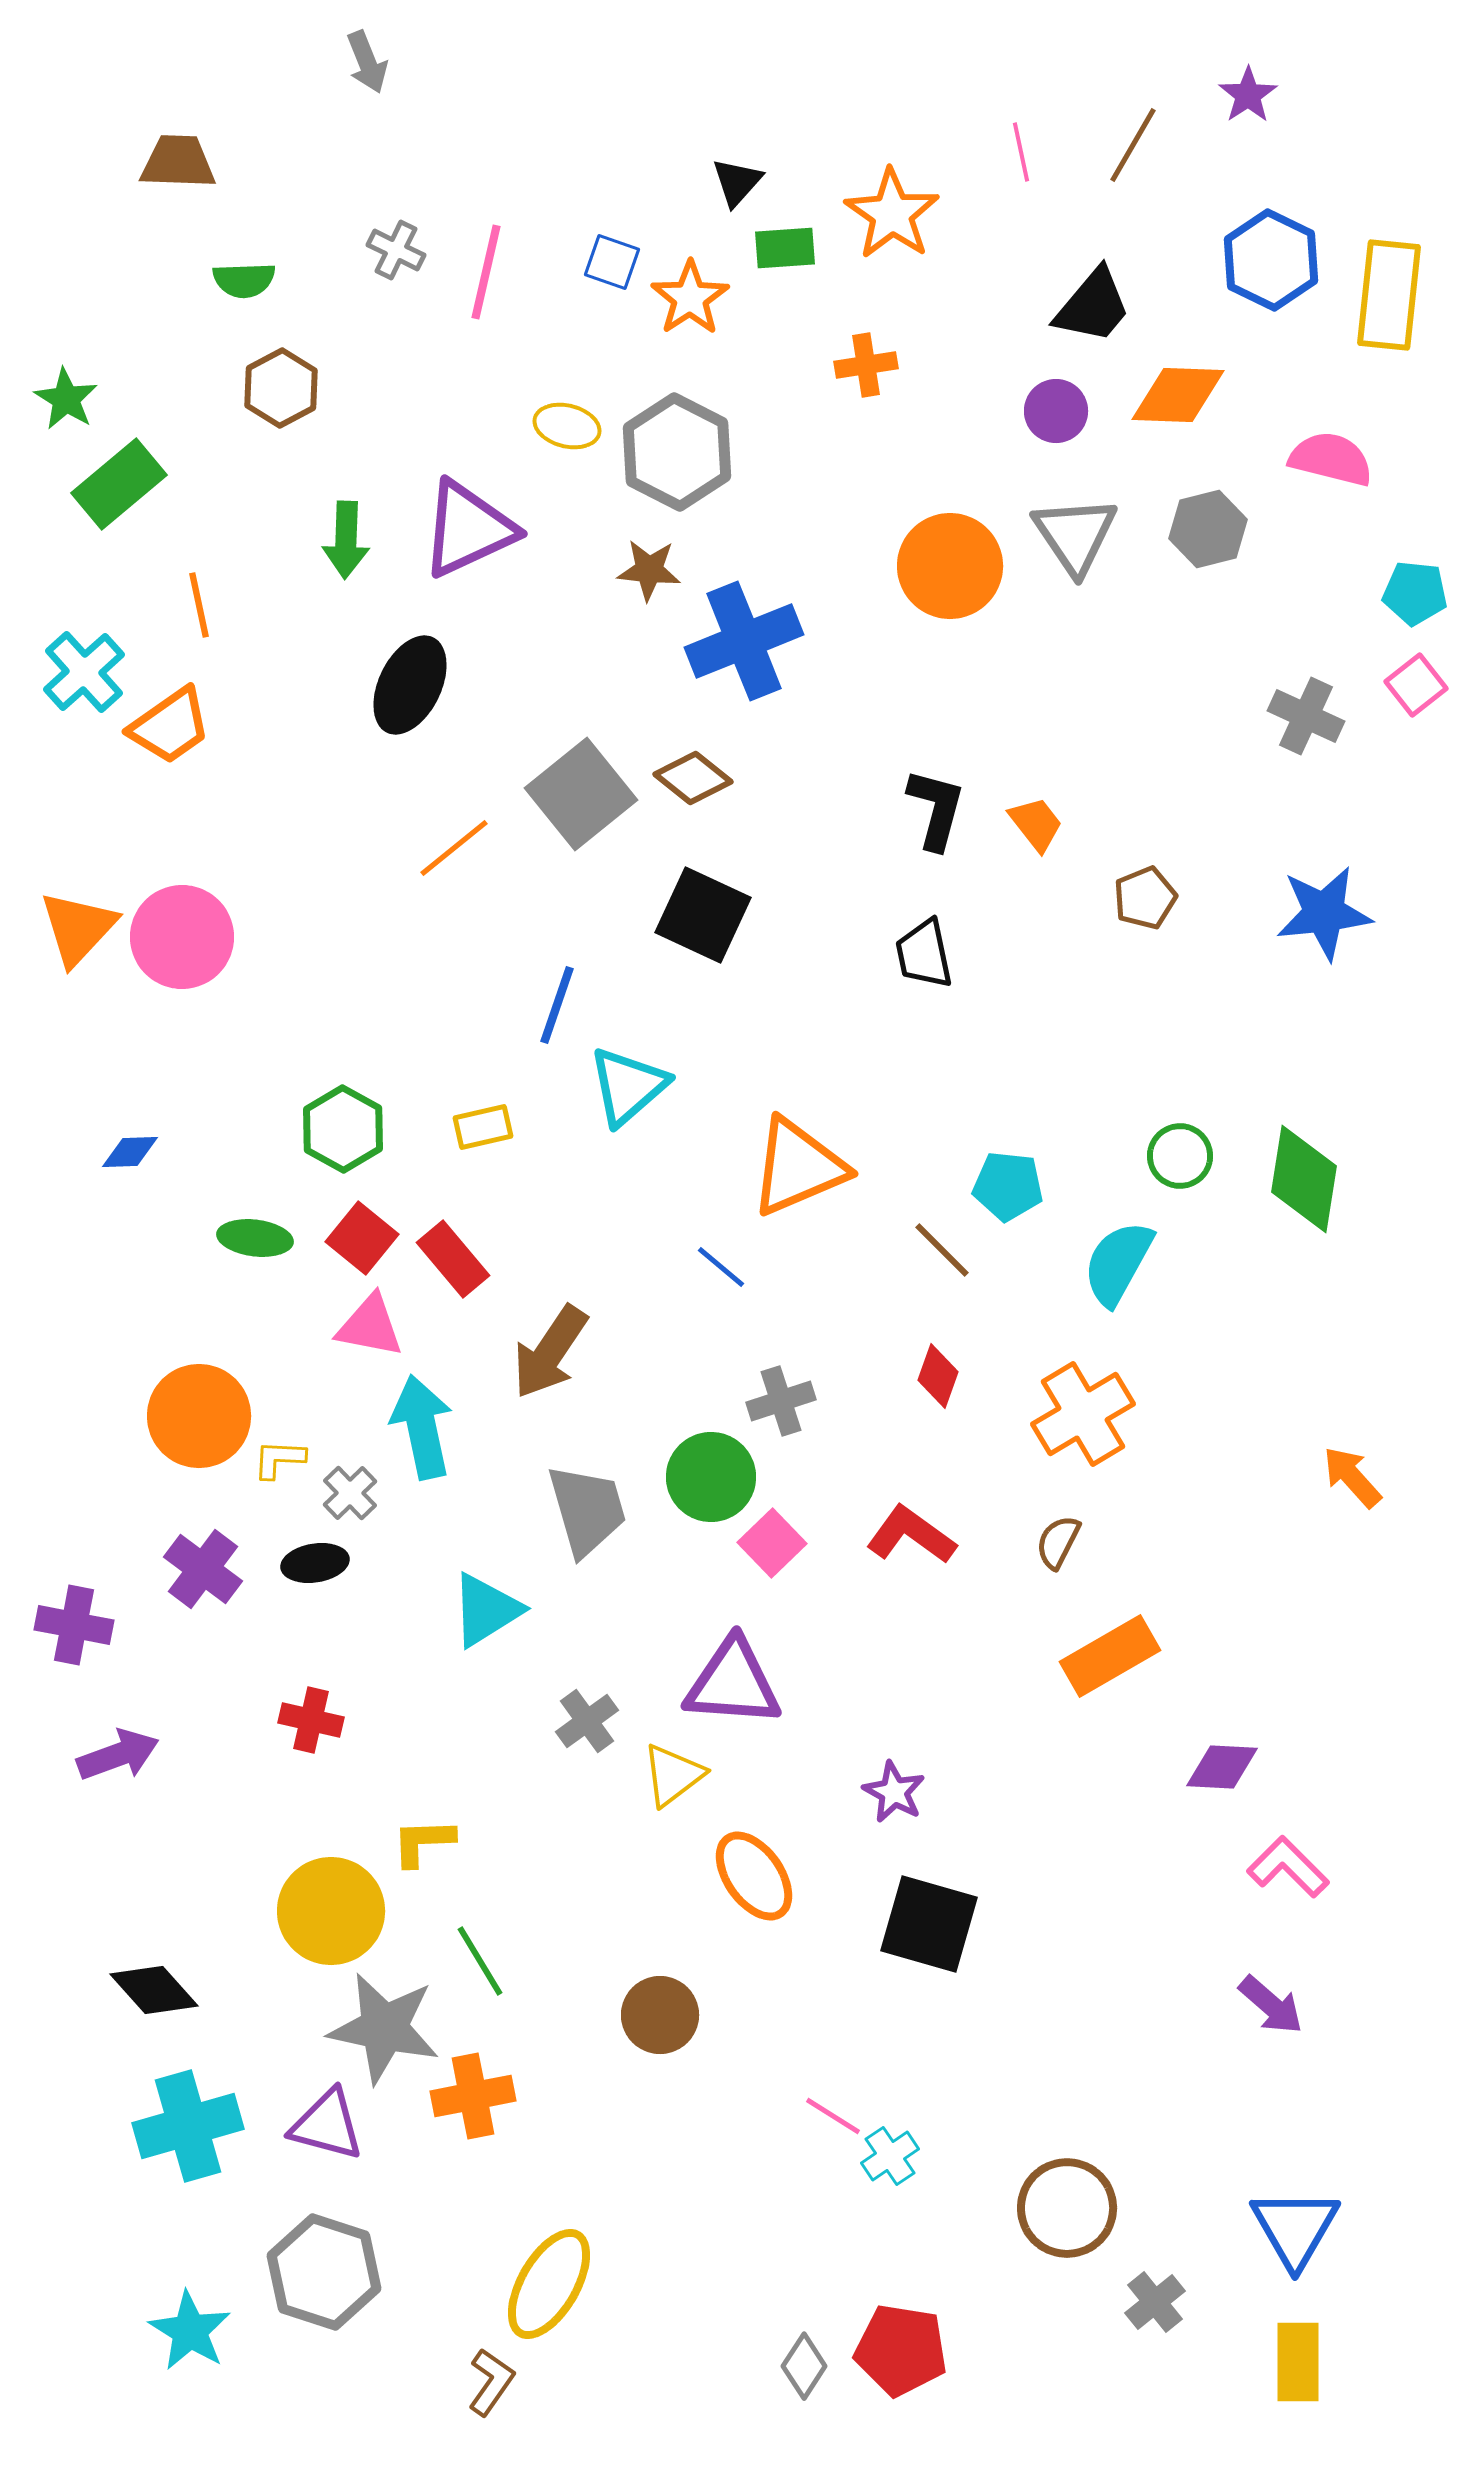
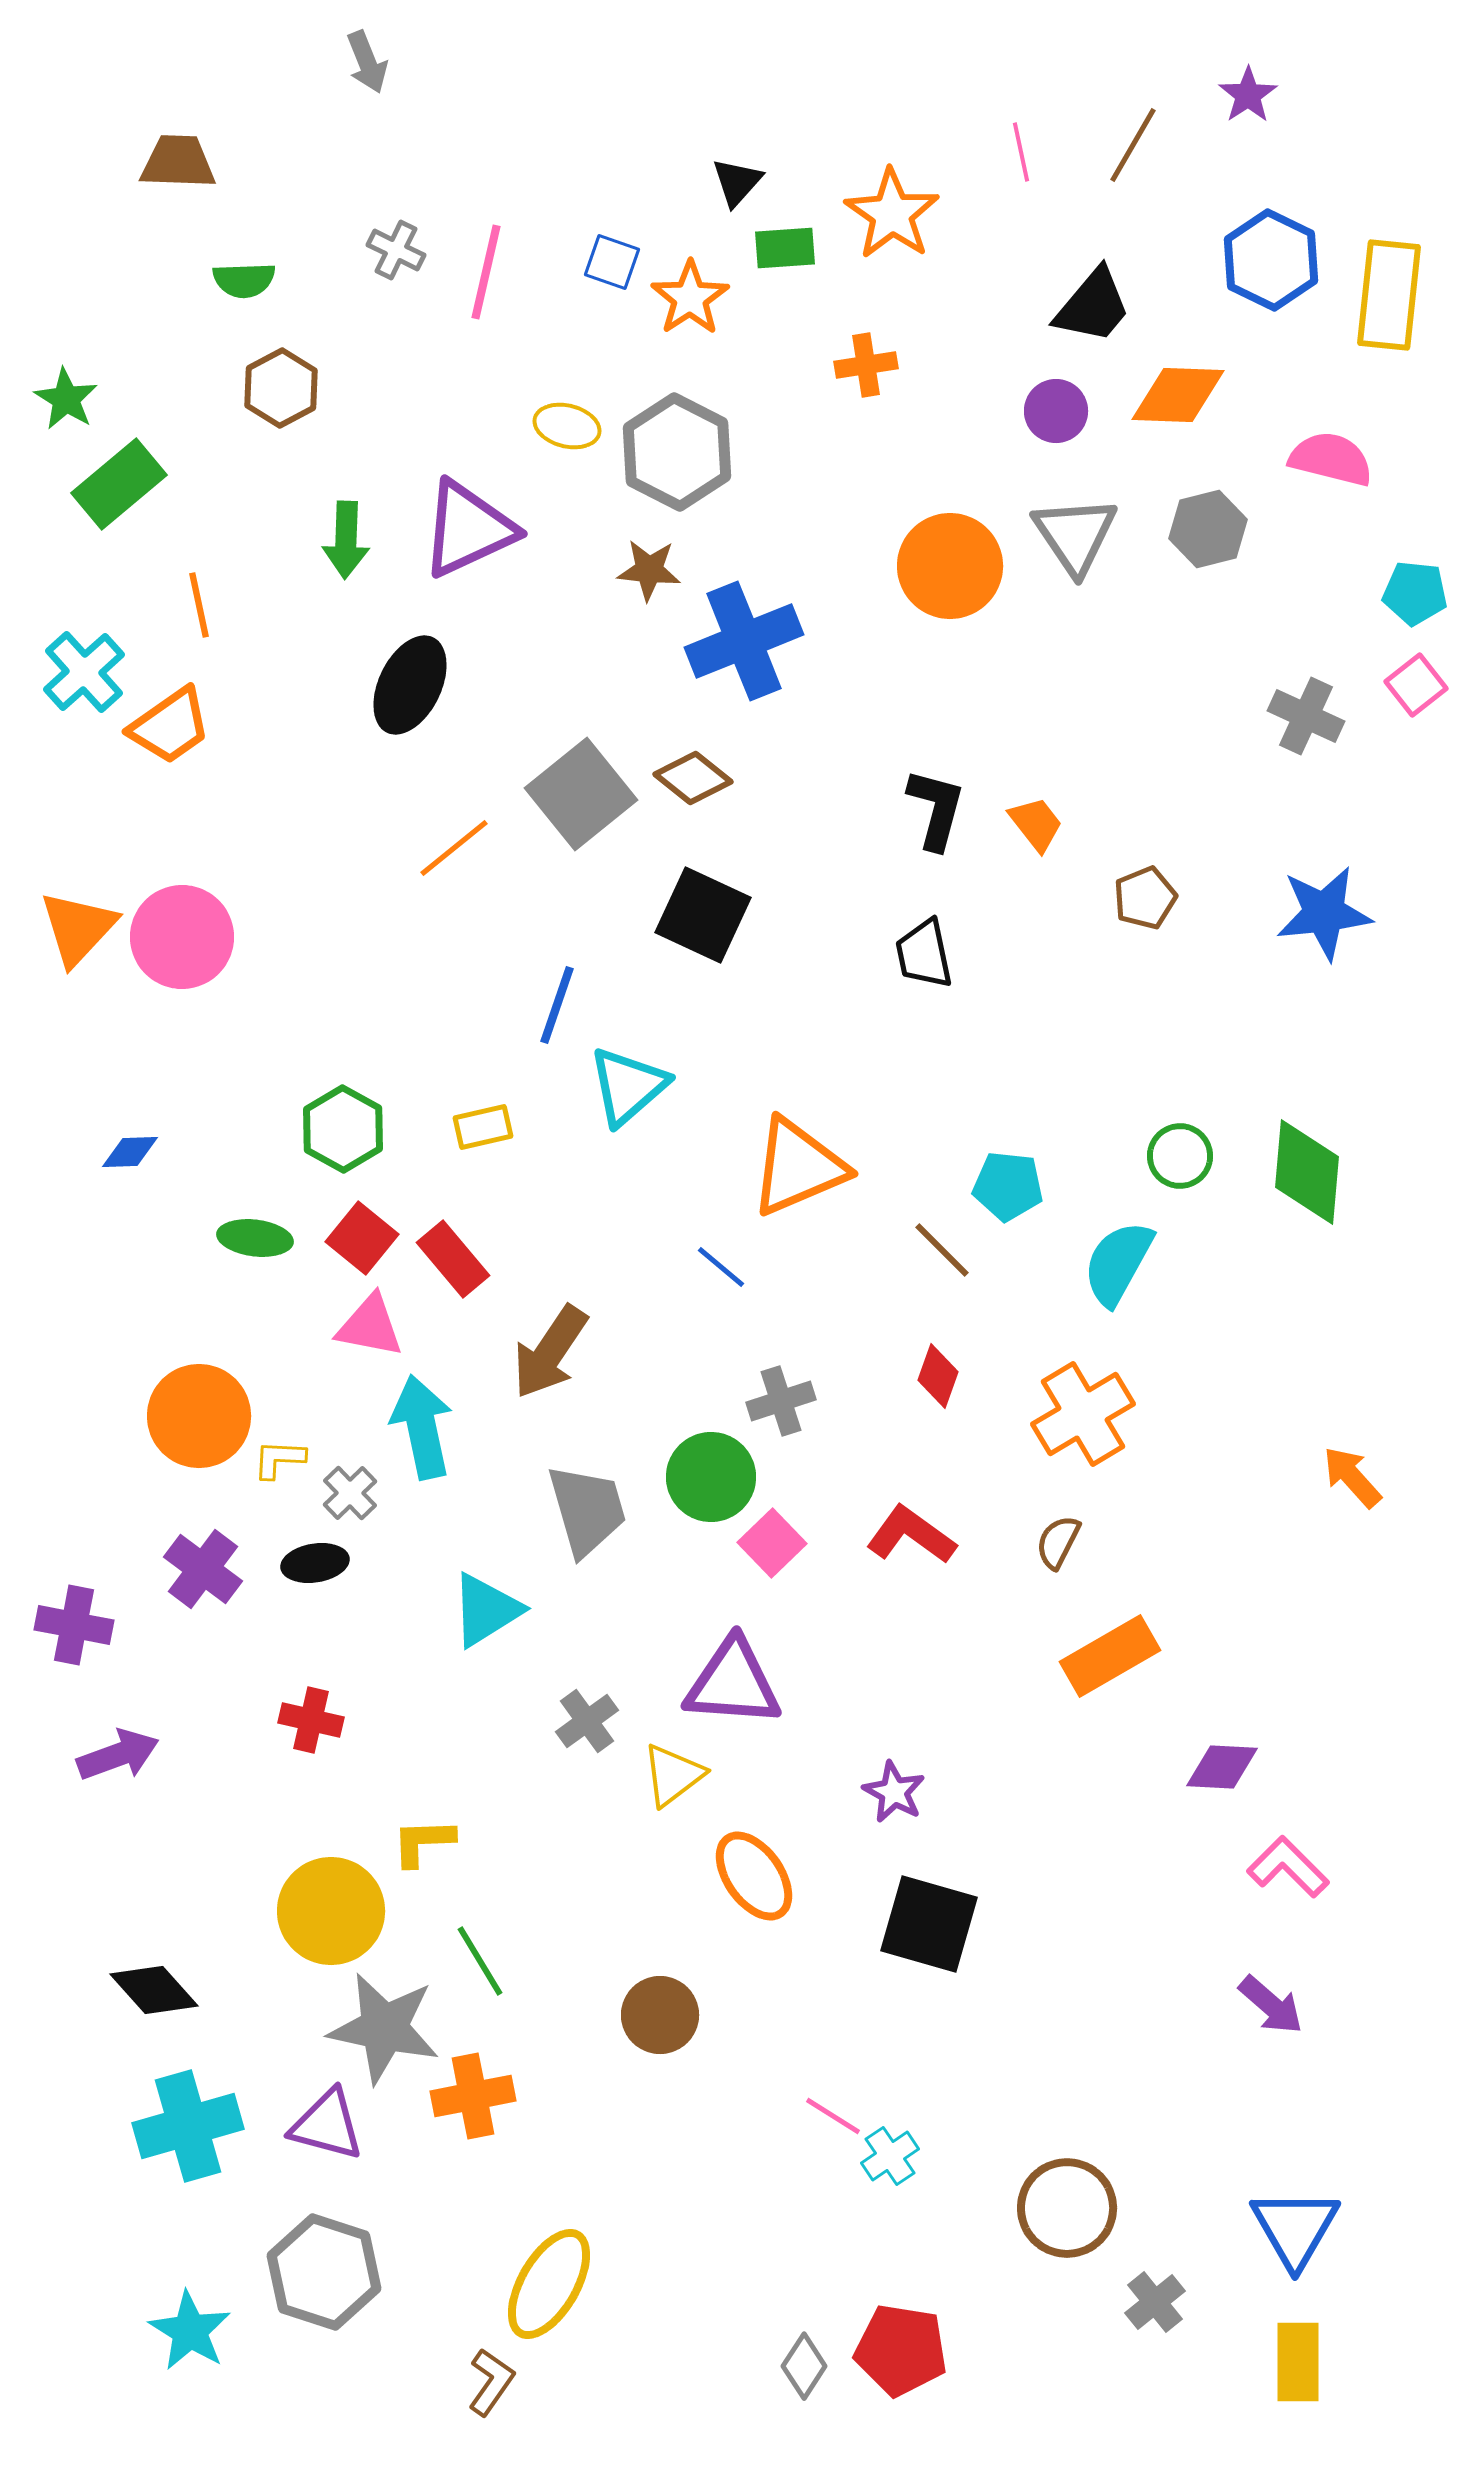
green diamond at (1304, 1179): moved 3 px right, 7 px up; rotated 4 degrees counterclockwise
